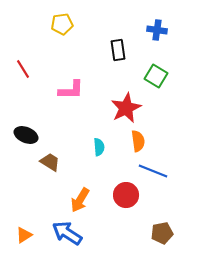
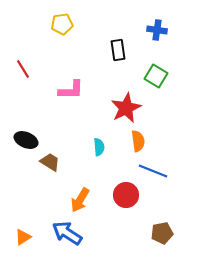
black ellipse: moved 5 px down
orange triangle: moved 1 px left, 2 px down
